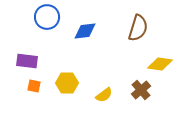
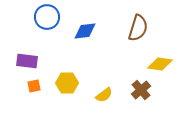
orange square: rotated 24 degrees counterclockwise
